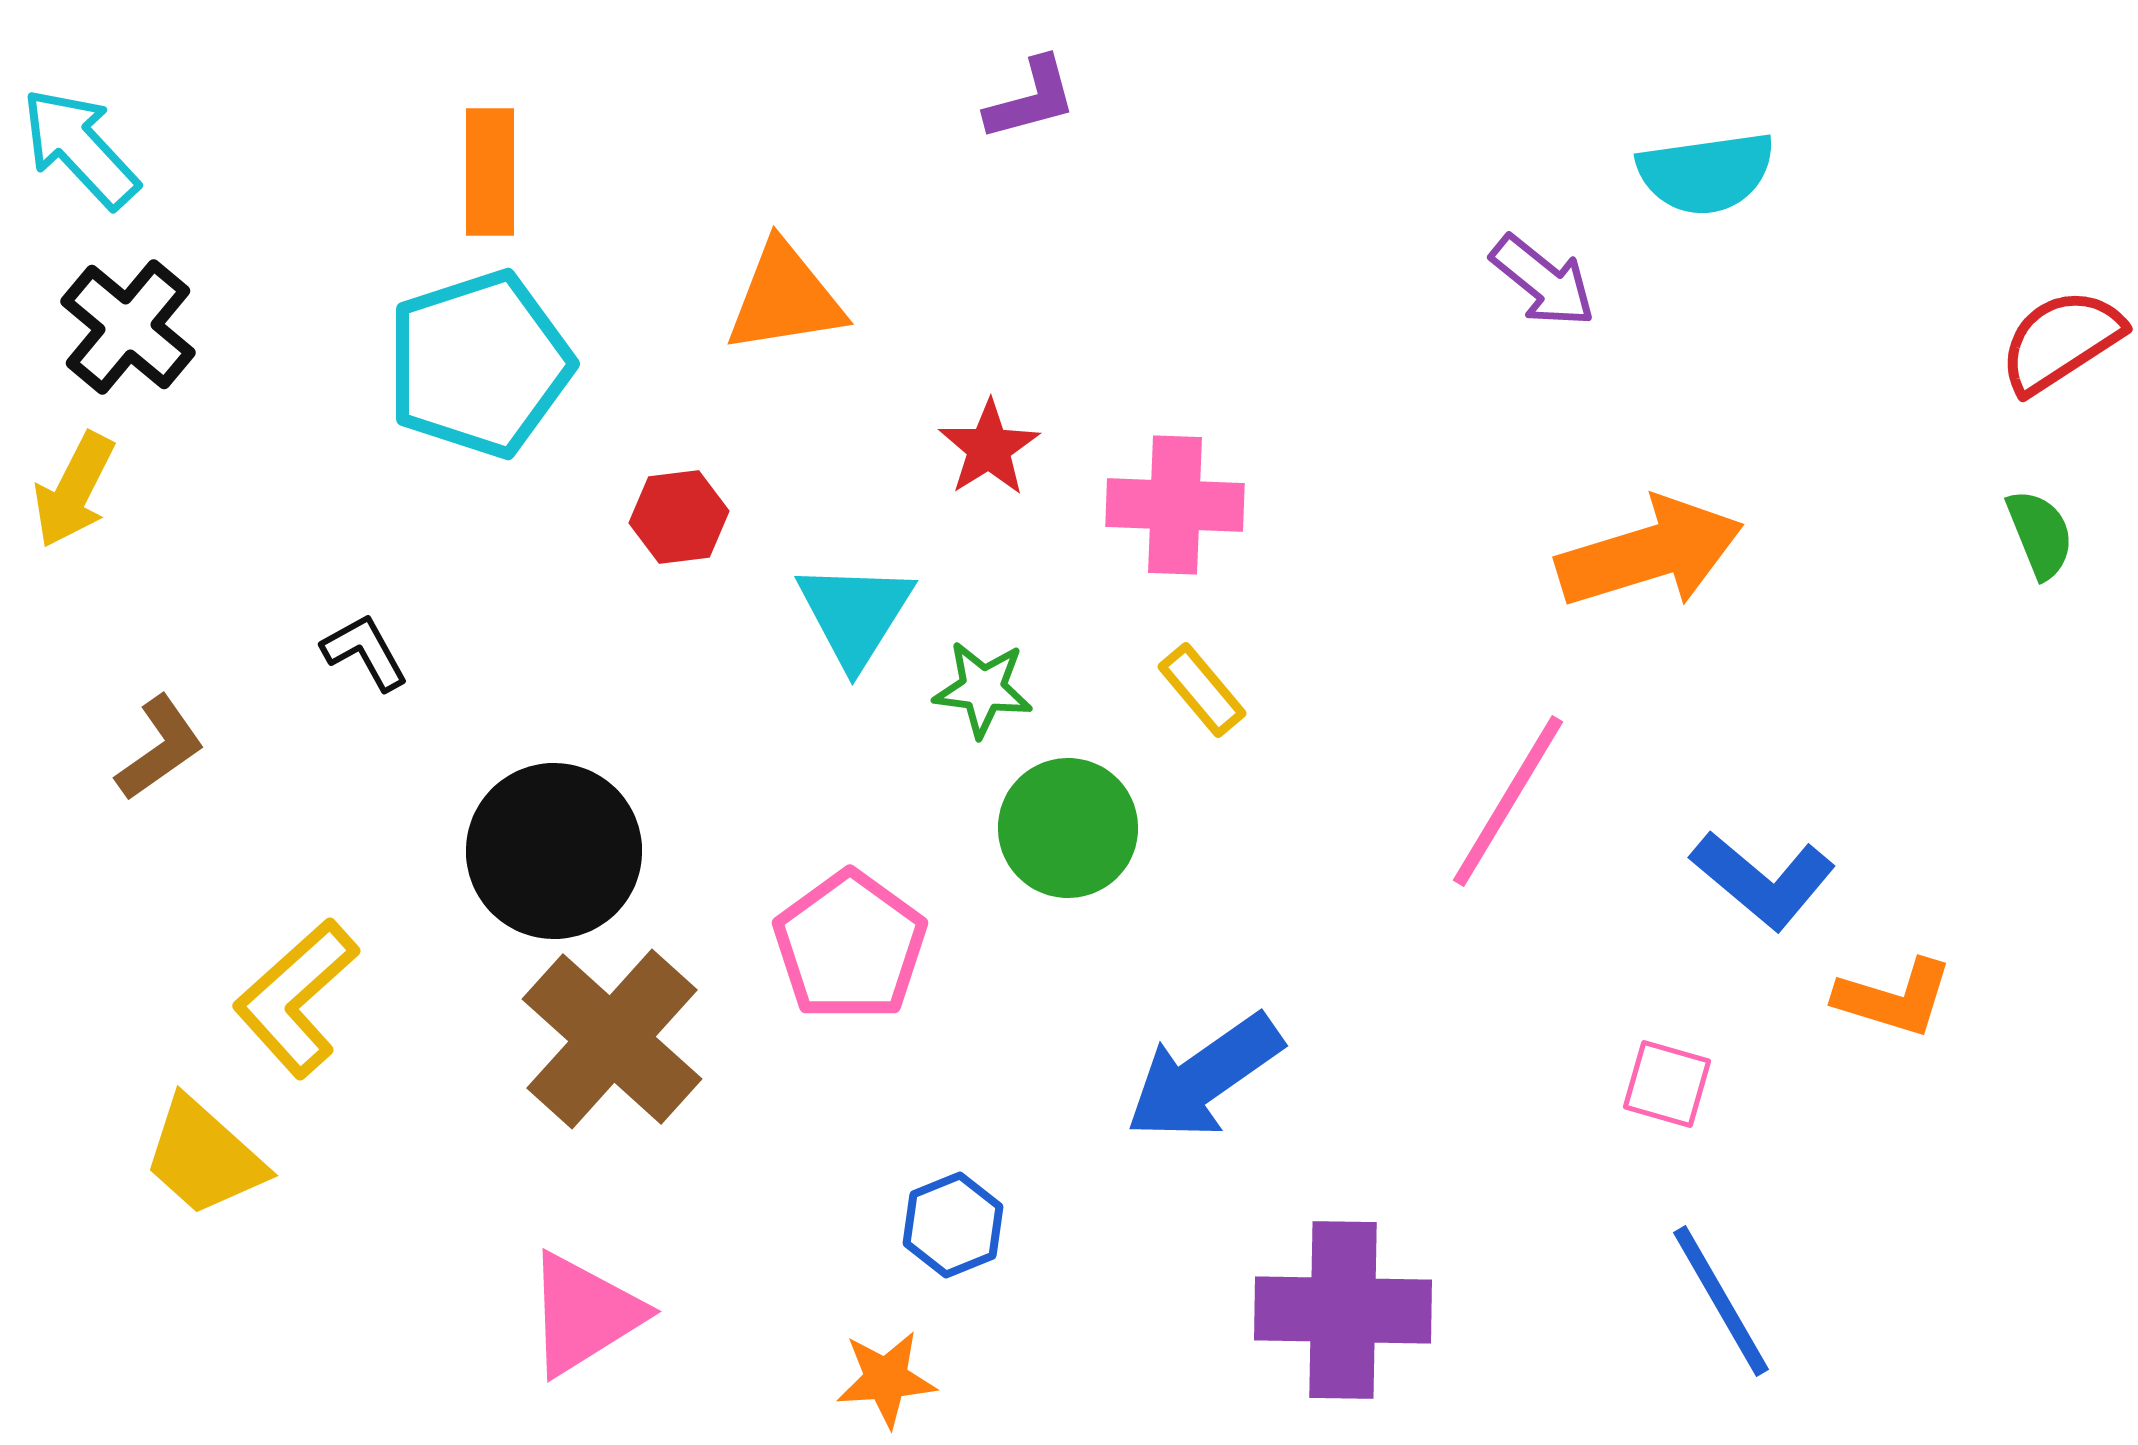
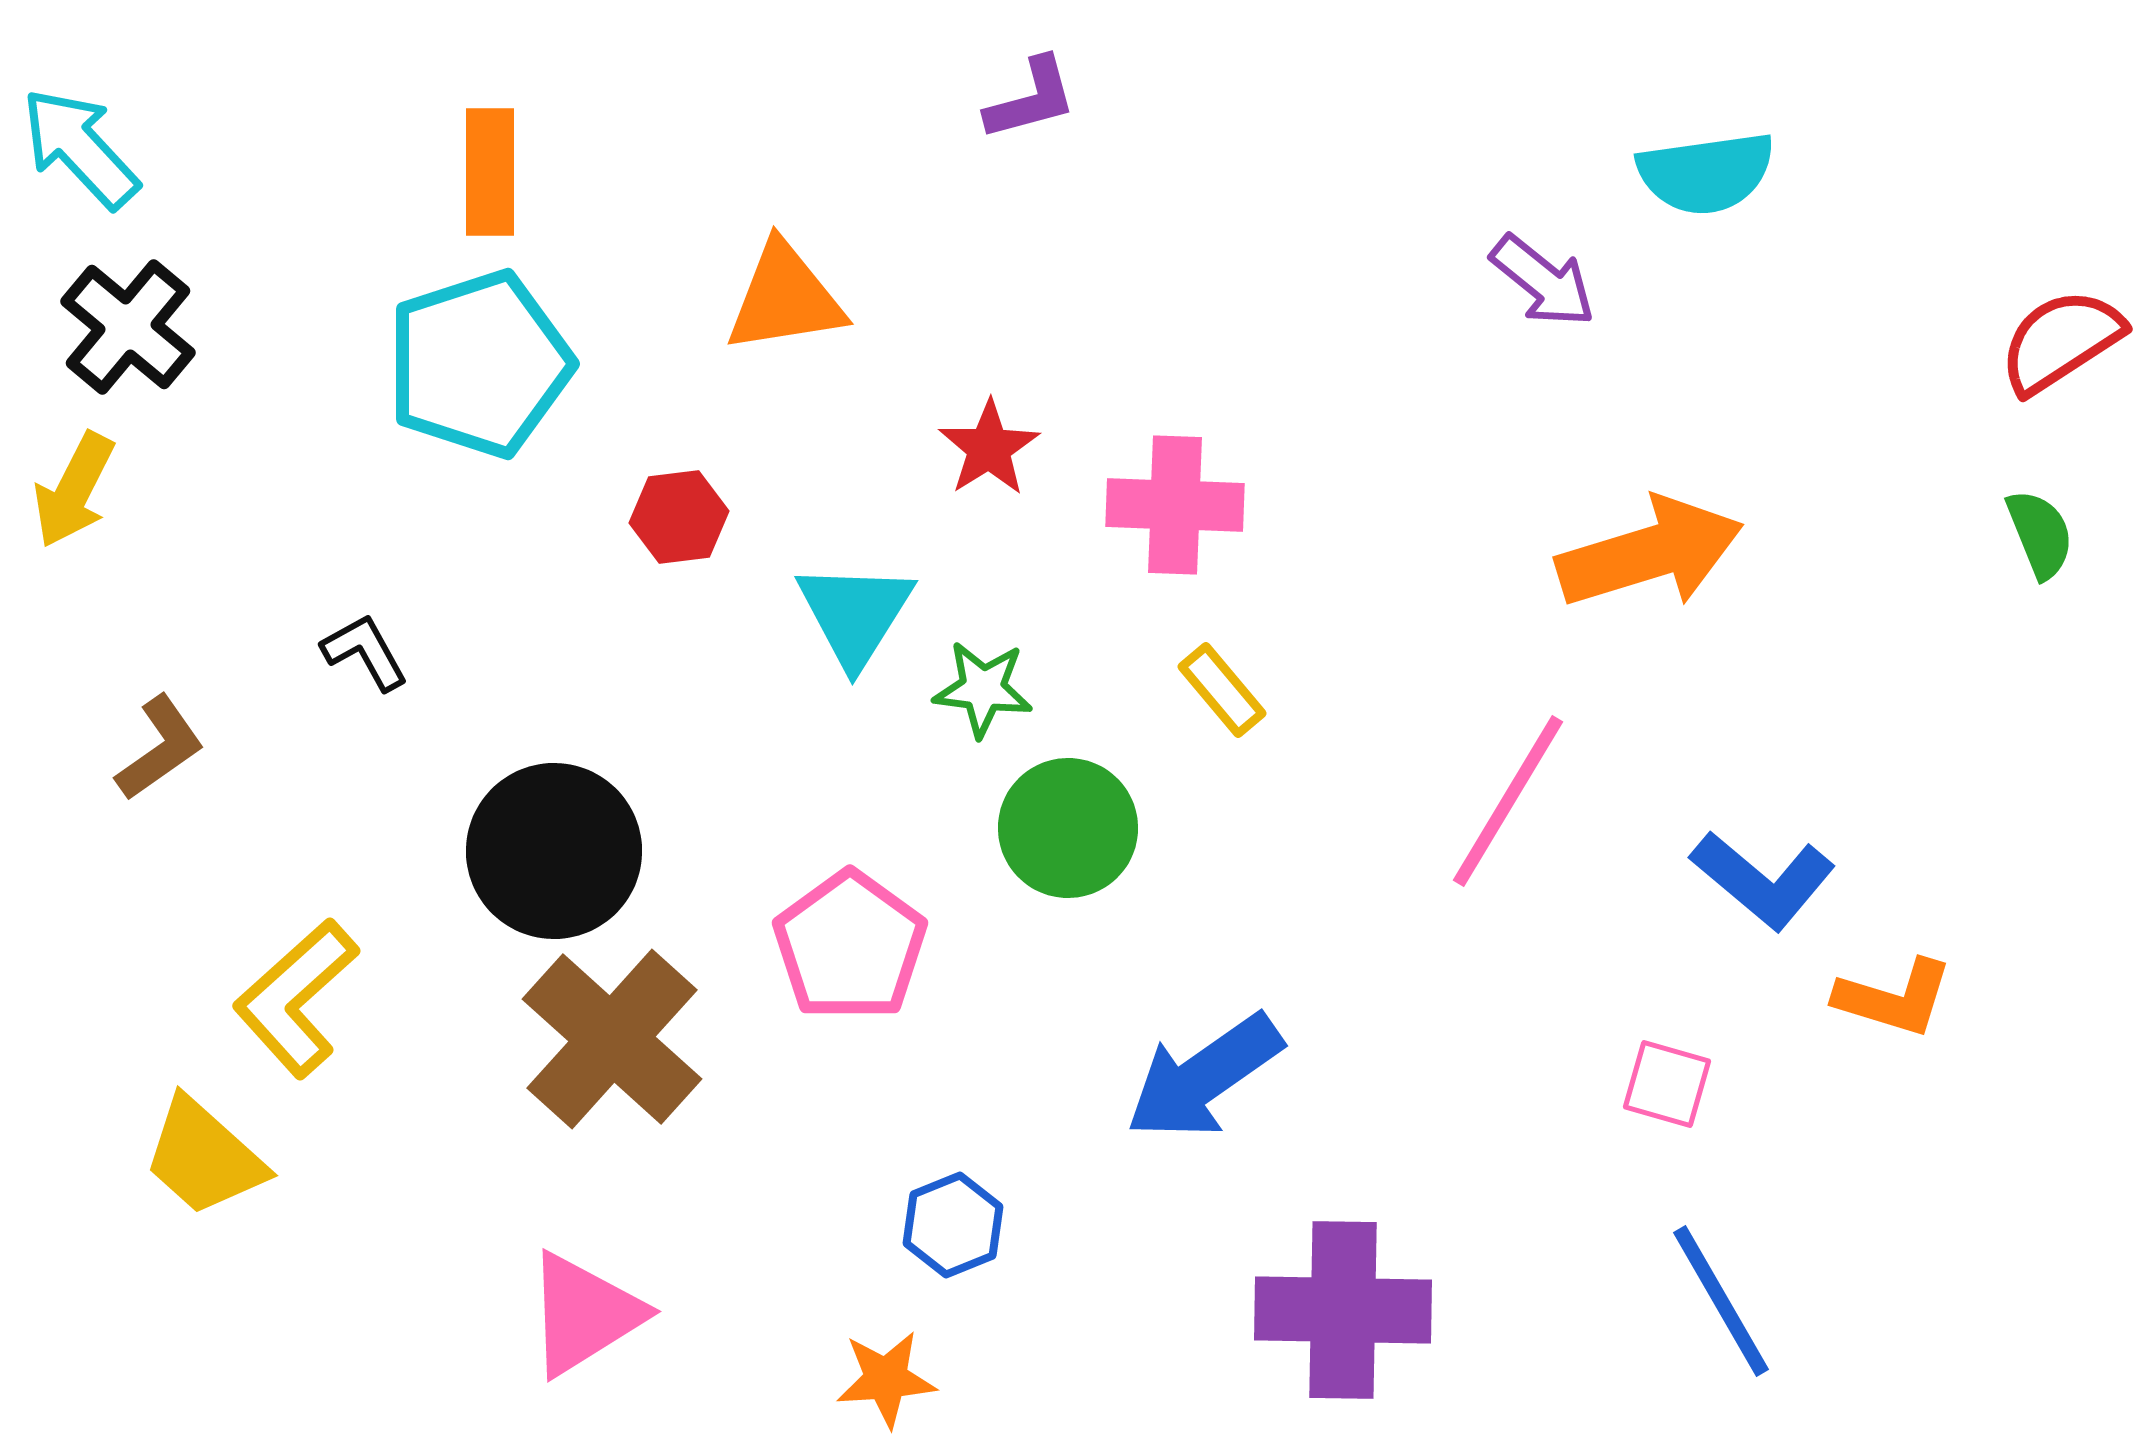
yellow rectangle: moved 20 px right
